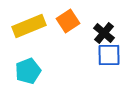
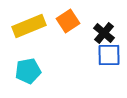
cyan pentagon: rotated 10 degrees clockwise
